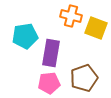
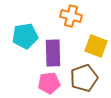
yellow square: moved 18 px down
purple rectangle: moved 2 px right; rotated 12 degrees counterclockwise
